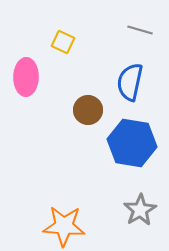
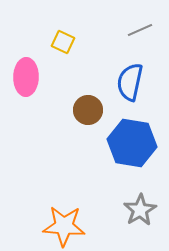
gray line: rotated 40 degrees counterclockwise
